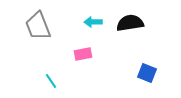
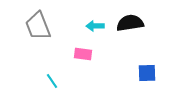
cyan arrow: moved 2 px right, 4 px down
pink rectangle: rotated 18 degrees clockwise
blue square: rotated 24 degrees counterclockwise
cyan line: moved 1 px right
